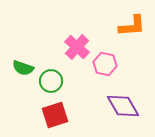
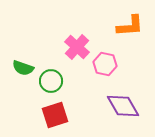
orange L-shape: moved 2 px left
